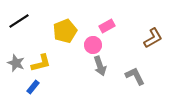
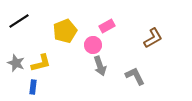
blue rectangle: rotated 32 degrees counterclockwise
